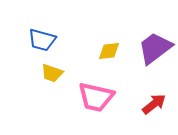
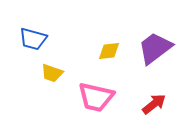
blue trapezoid: moved 9 px left, 1 px up
